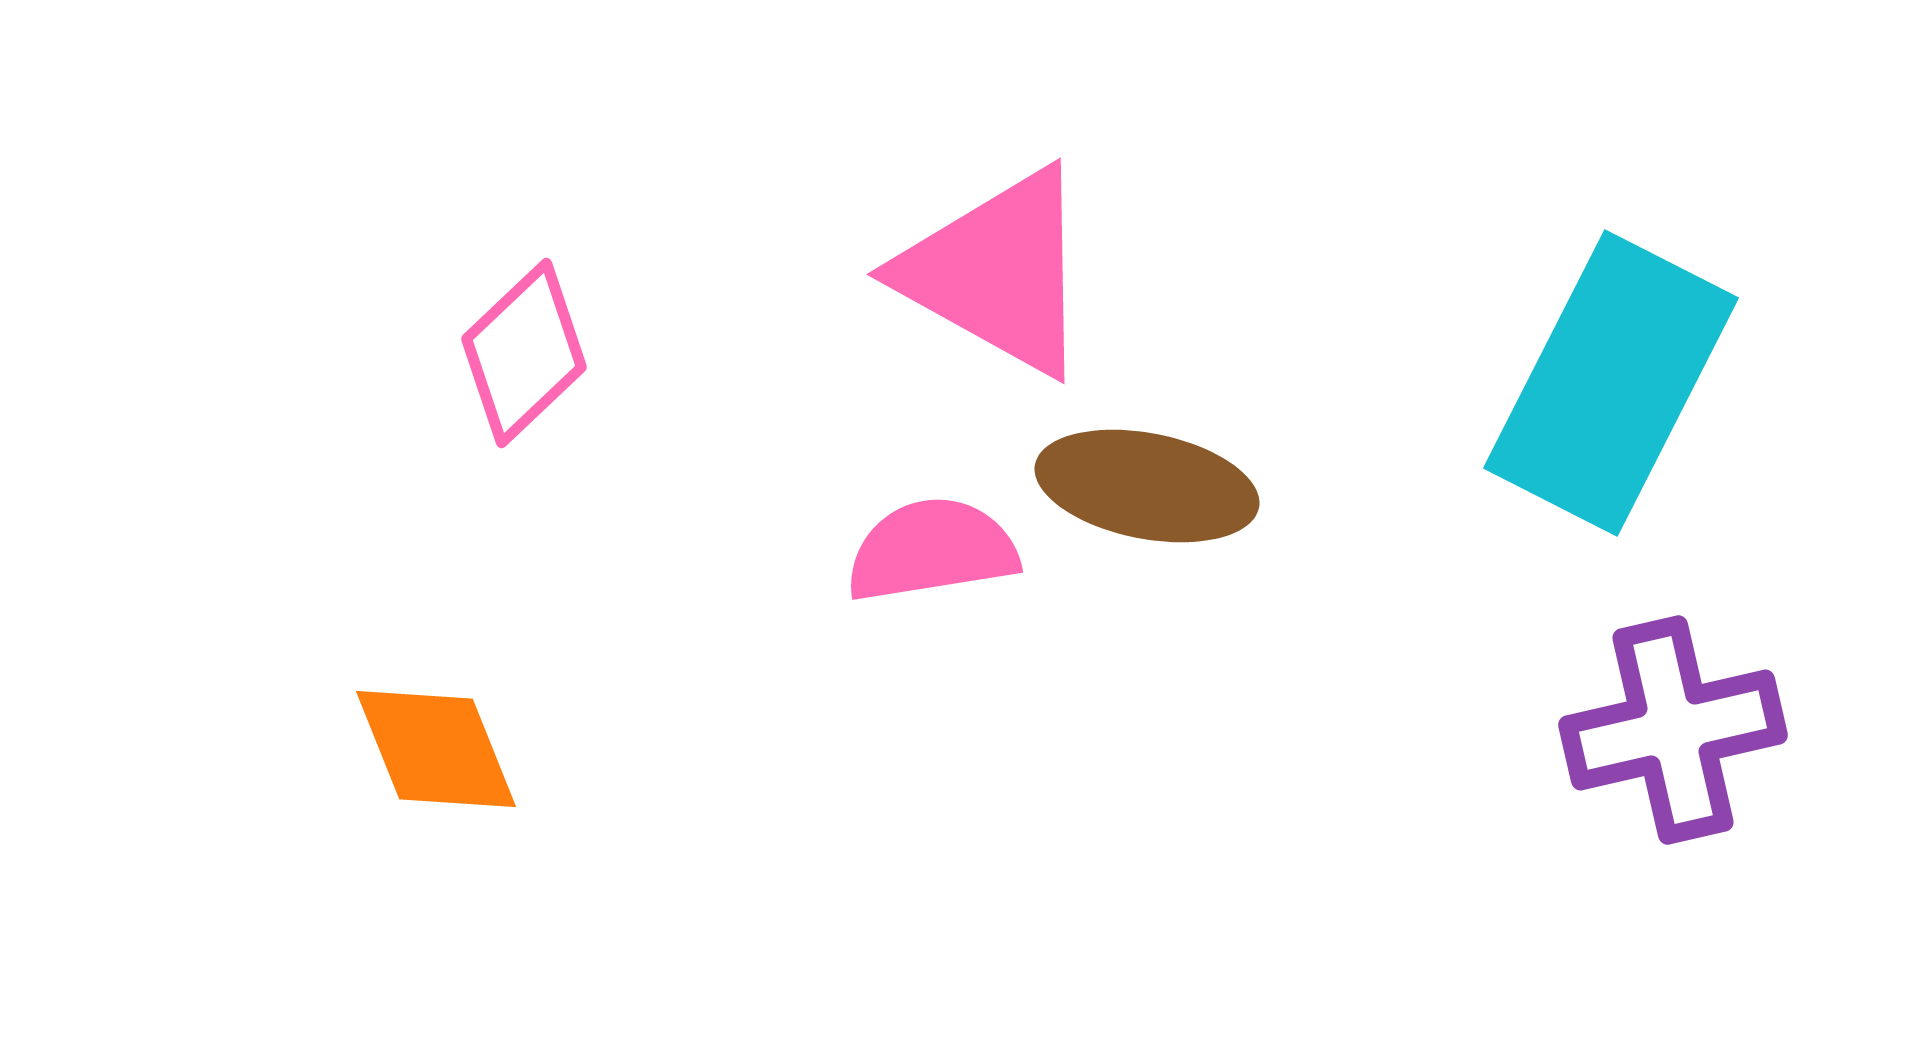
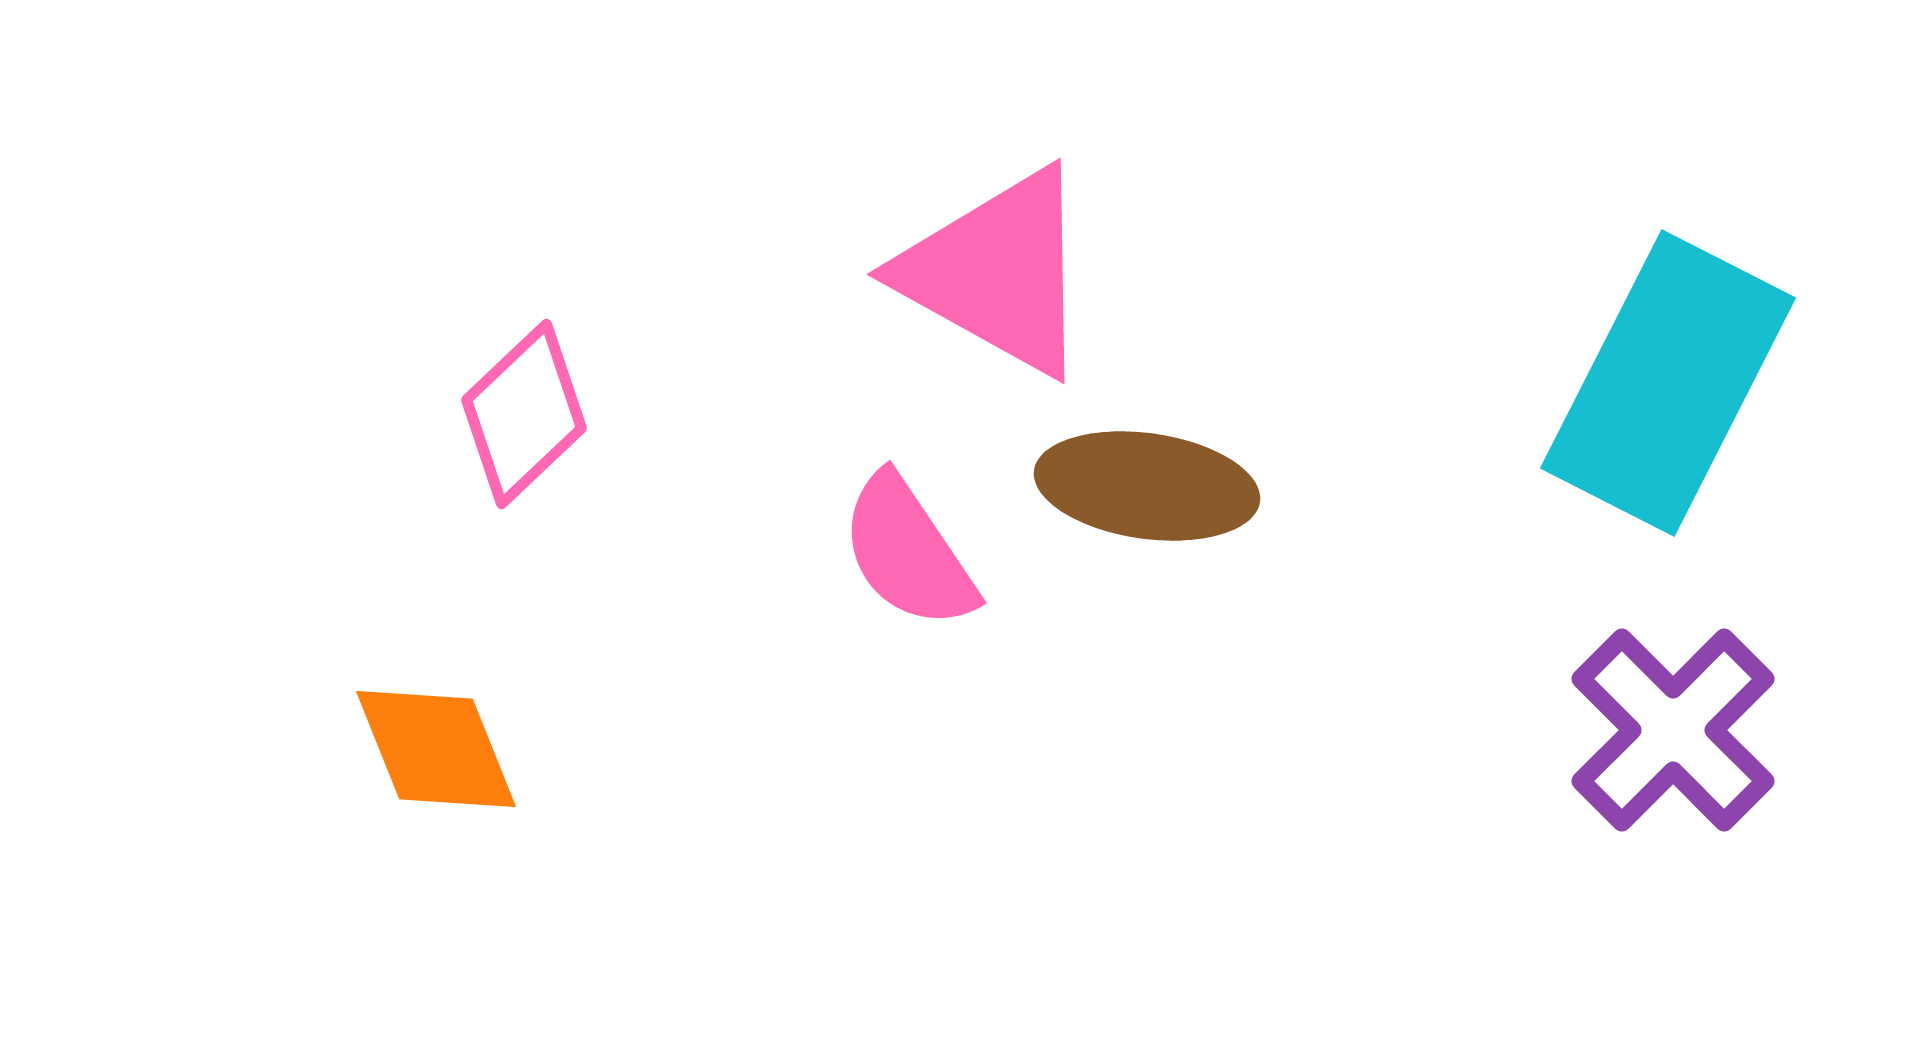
pink diamond: moved 61 px down
cyan rectangle: moved 57 px right
brown ellipse: rotated 3 degrees counterclockwise
pink semicircle: moved 24 px left, 2 px down; rotated 115 degrees counterclockwise
purple cross: rotated 32 degrees counterclockwise
